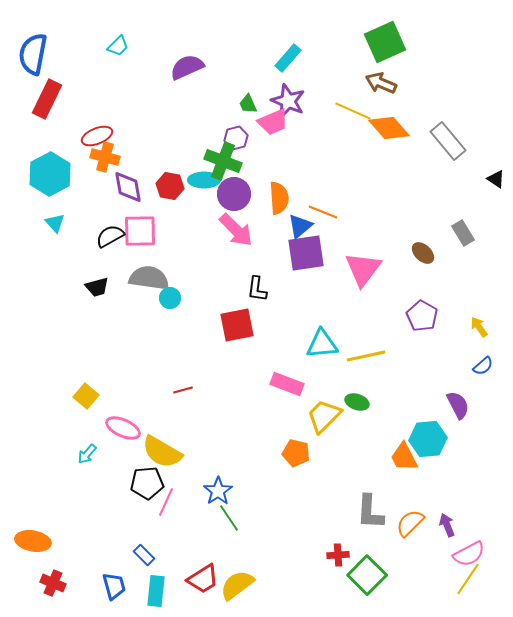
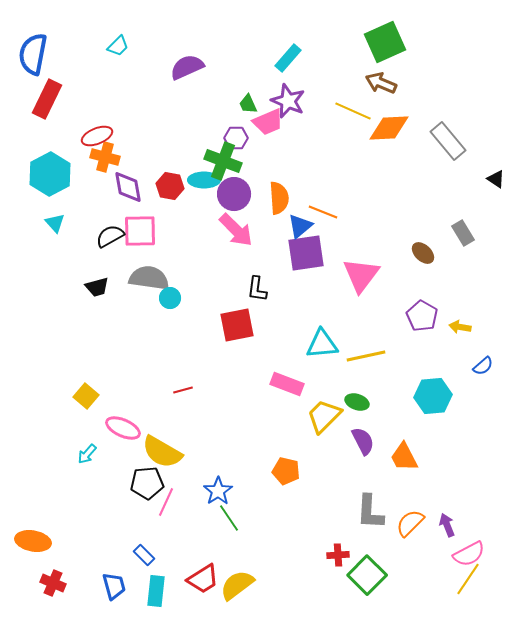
pink trapezoid at (273, 122): moved 5 px left
orange diamond at (389, 128): rotated 51 degrees counterclockwise
purple hexagon at (236, 138): rotated 15 degrees clockwise
pink triangle at (363, 269): moved 2 px left, 6 px down
yellow arrow at (479, 327): moved 19 px left; rotated 45 degrees counterclockwise
purple semicircle at (458, 405): moved 95 px left, 36 px down
cyan hexagon at (428, 439): moved 5 px right, 43 px up
orange pentagon at (296, 453): moved 10 px left, 18 px down
